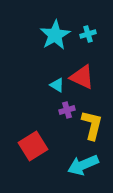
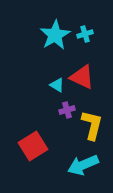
cyan cross: moved 3 px left
